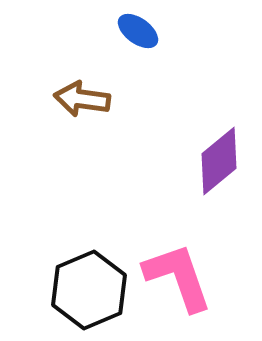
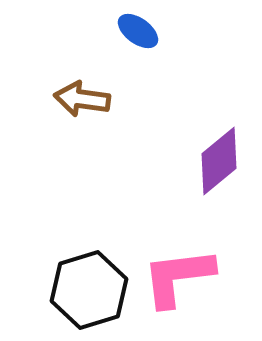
pink L-shape: rotated 78 degrees counterclockwise
black hexagon: rotated 6 degrees clockwise
